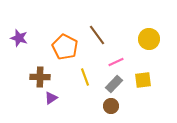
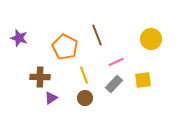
brown line: rotated 15 degrees clockwise
yellow circle: moved 2 px right
yellow line: moved 1 px left, 2 px up
brown circle: moved 26 px left, 8 px up
